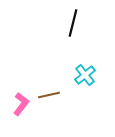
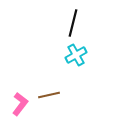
cyan cross: moved 9 px left, 20 px up; rotated 10 degrees clockwise
pink L-shape: moved 1 px left
